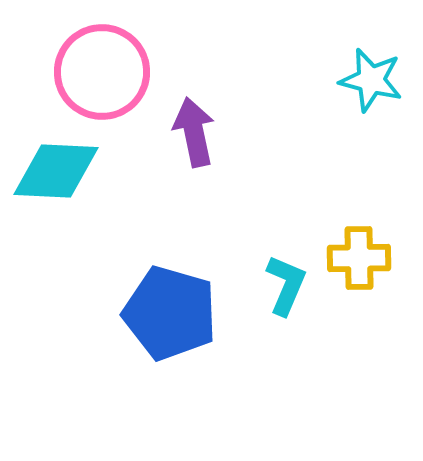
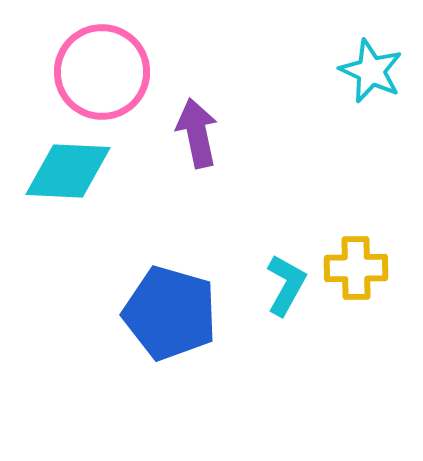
cyan star: moved 9 px up; rotated 10 degrees clockwise
purple arrow: moved 3 px right, 1 px down
cyan diamond: moved 12 px right
yellow cross: moved 3 px left, 10 px down
cyan L-shape: rotated 6 degrees clockwise
